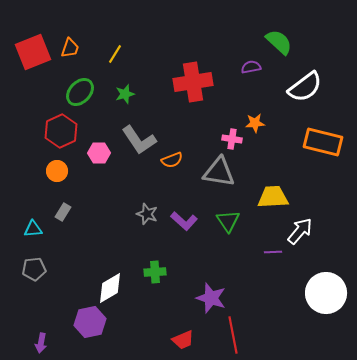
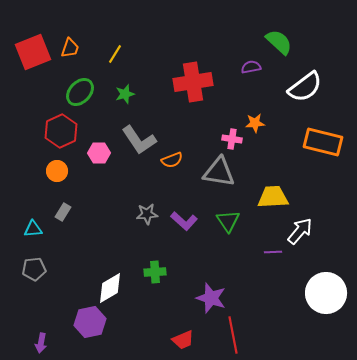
gray star: rotated 25 degrees counterclockwise
